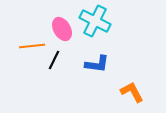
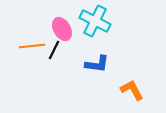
black line: moved 10 px up
orange L-shape: moved 2 px up
